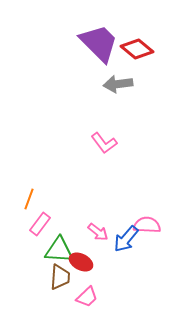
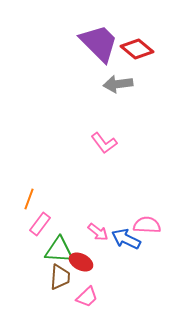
blue arrow: rotated 76 degrees clockwise
